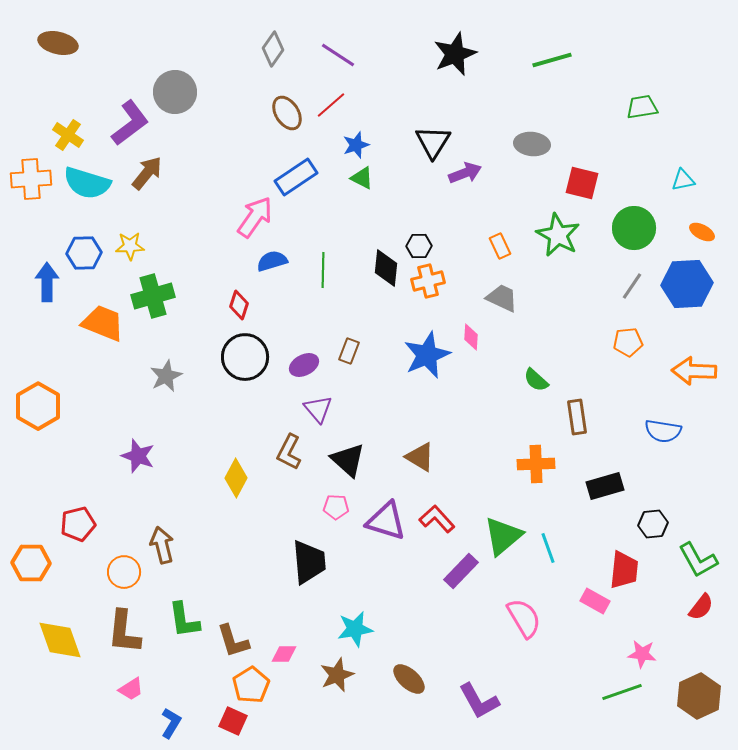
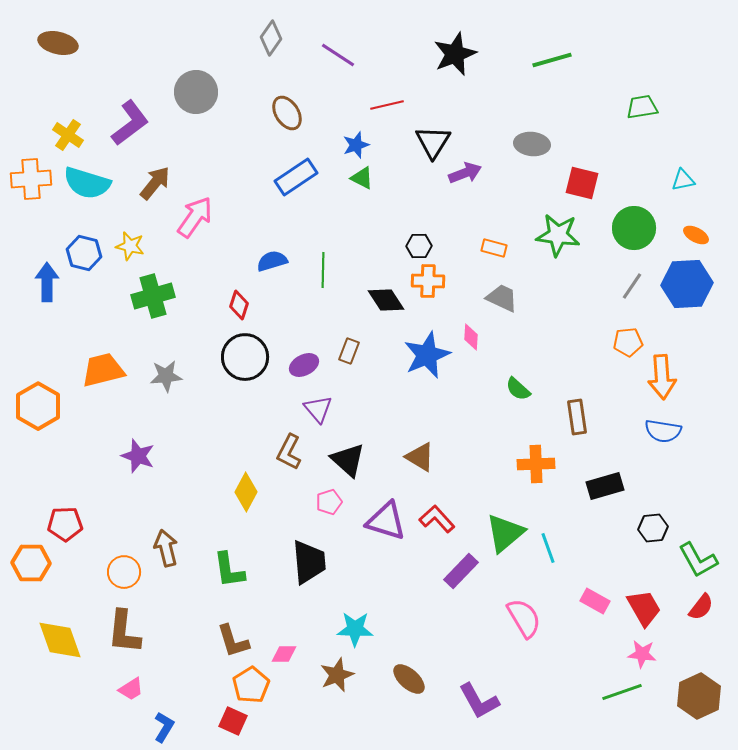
gray diamond at (273, 49): moved 2 px left, 11 px up
gray circle at (175, 92): moved 21 px right
red line at (331, 105): moved 56 px right; rotated 28 degrees clockwise
brown arrow at (147, 173): moved 8 px right, 10 px down
pink arrow at (255, 217): moved 60 px left
orange ellipse at (702, 232): moved 6 px left, 3 px down
green star at (558, 235): rotated 21 degrees counterclockwise
yellow star at (130, 246): rotated 16 degrees clockwise
orange rectangle at (500, 246): moved 6 px left, 2 px down; rotated 50 degrees counterclockwise
blue hexagon at (84, 253): rotated 16 degrees clockwise
black diamond at (386, 268): moved 32 px down; rotated 39 degrees counterclockwise
orange cross at (428, 281): rotated 16 degrees clockwise
orange trapezoid at (103, 323): moved 47 px down; rotated 36 degrees counterclockwise
orange arrow at (694, 371): moved 32 px left, 6 px down; rotated 96 degrees counterclockwise
gray star at (166, 376): rotated 20 degrees clockwise
green semicircle at (536, 380): moved 18 px left, 9 px down
yellow diamond at (236, 478): moved 10 px right, 14 px down
pink pentagon at (336, 507): moved 7 px left, 5 px up; rotated 20 degrees counterclockwise
red pentagon at (78, 524): moved 13 px left; rotated 12 degrees clockwise
black hexagon at (653, 524): moved 4 px down
green triangle at (503, 536): moved 2 px right, 3 px up
brown arrow at (162, 545): moved 4 px right, 3 px down
red trapezoid at (624, 570): moved 20 px right, 38 px down; rotated 36 degrees counterclockwise
green L-shape at (184, 620): moved 45 px right, 50 px up
cyan star at (355, 629): rotated 12 degrees clockwise
blue L-shape at (171, 723): moved 7 px left, 4 px down
